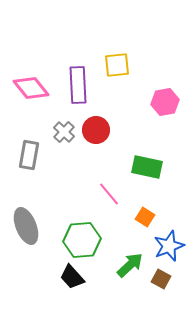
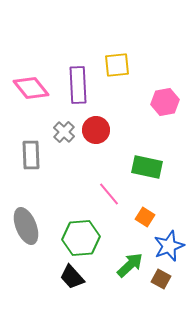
gray rectangle: moved 2 px right; rotated 12 degrees counterclockwise
green hexagon: moved 1 px left, 2 px up
